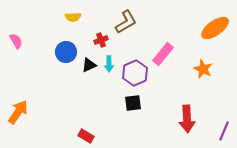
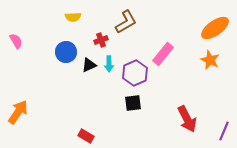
orange star: moved 7 px right, 9 px up
red arrow: rotated 24 degrees counterclockwise
